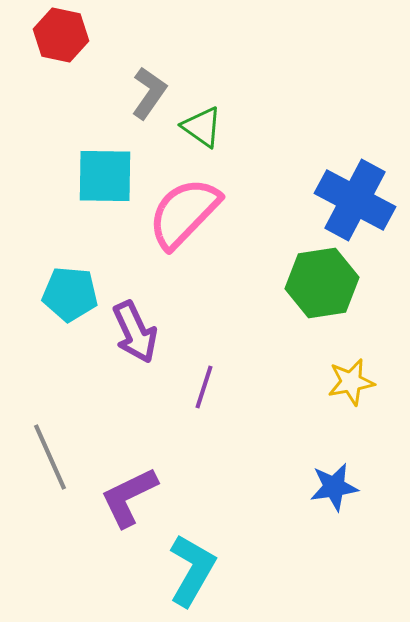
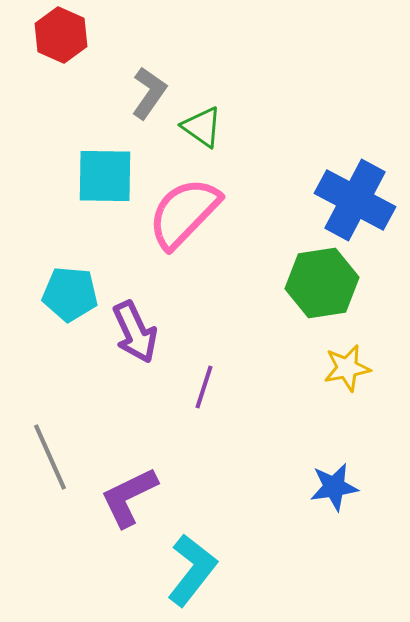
red hexagon: rotated 12 degrees clockwise
yellow star: moved 4 px left, 14 px up
cyan L-shape: rotated 8 degrees clockwise
